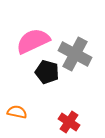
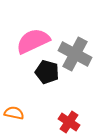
orange semicircle: moved 3 px left, 1 px down
